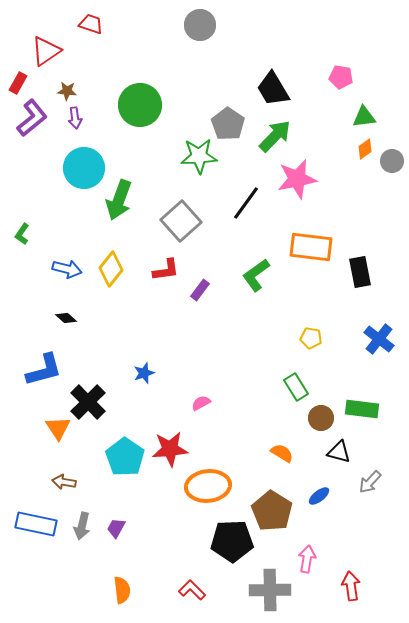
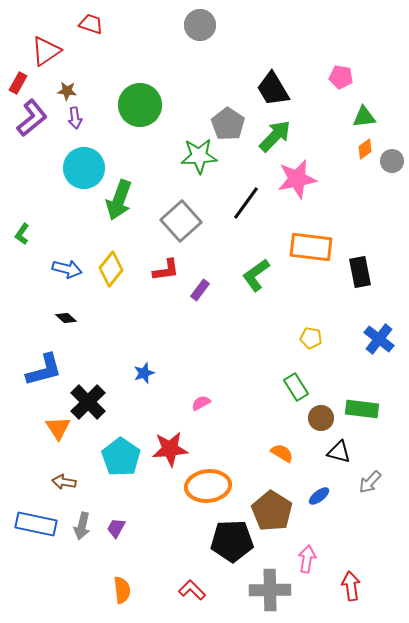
cyan pentagon at (125, 457): moved 4 px left
